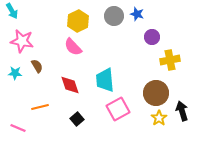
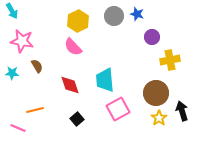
cyan star: moved 3 px left
orange line: moved 5 px left, 3 px down
